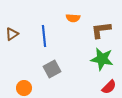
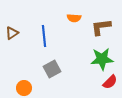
orange semicircle: moved 1 px right
brown L-shape: moved 3 px up
brown triangle: moved 1 px up
green star: rotated 15 degrees counterclockwise
red semicircle: moved 1 px right, 5 px up
